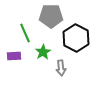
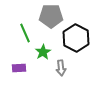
purple rectangle: moved 5 px right, 12 px down
